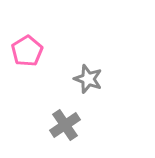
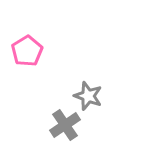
gray star: moved 17 px down
